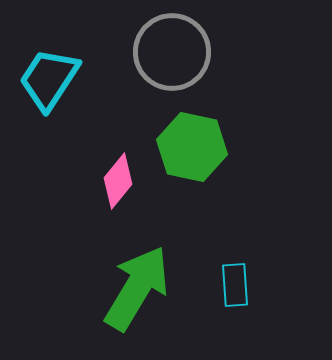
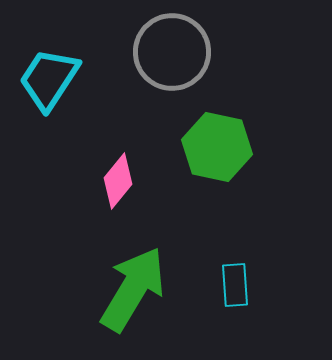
green hexagon: moved 25 px right
green arrow: moved 4 px left, 1 px down
